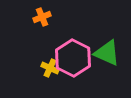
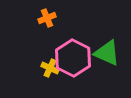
orange cross: moved 5 px right, 1 px down
